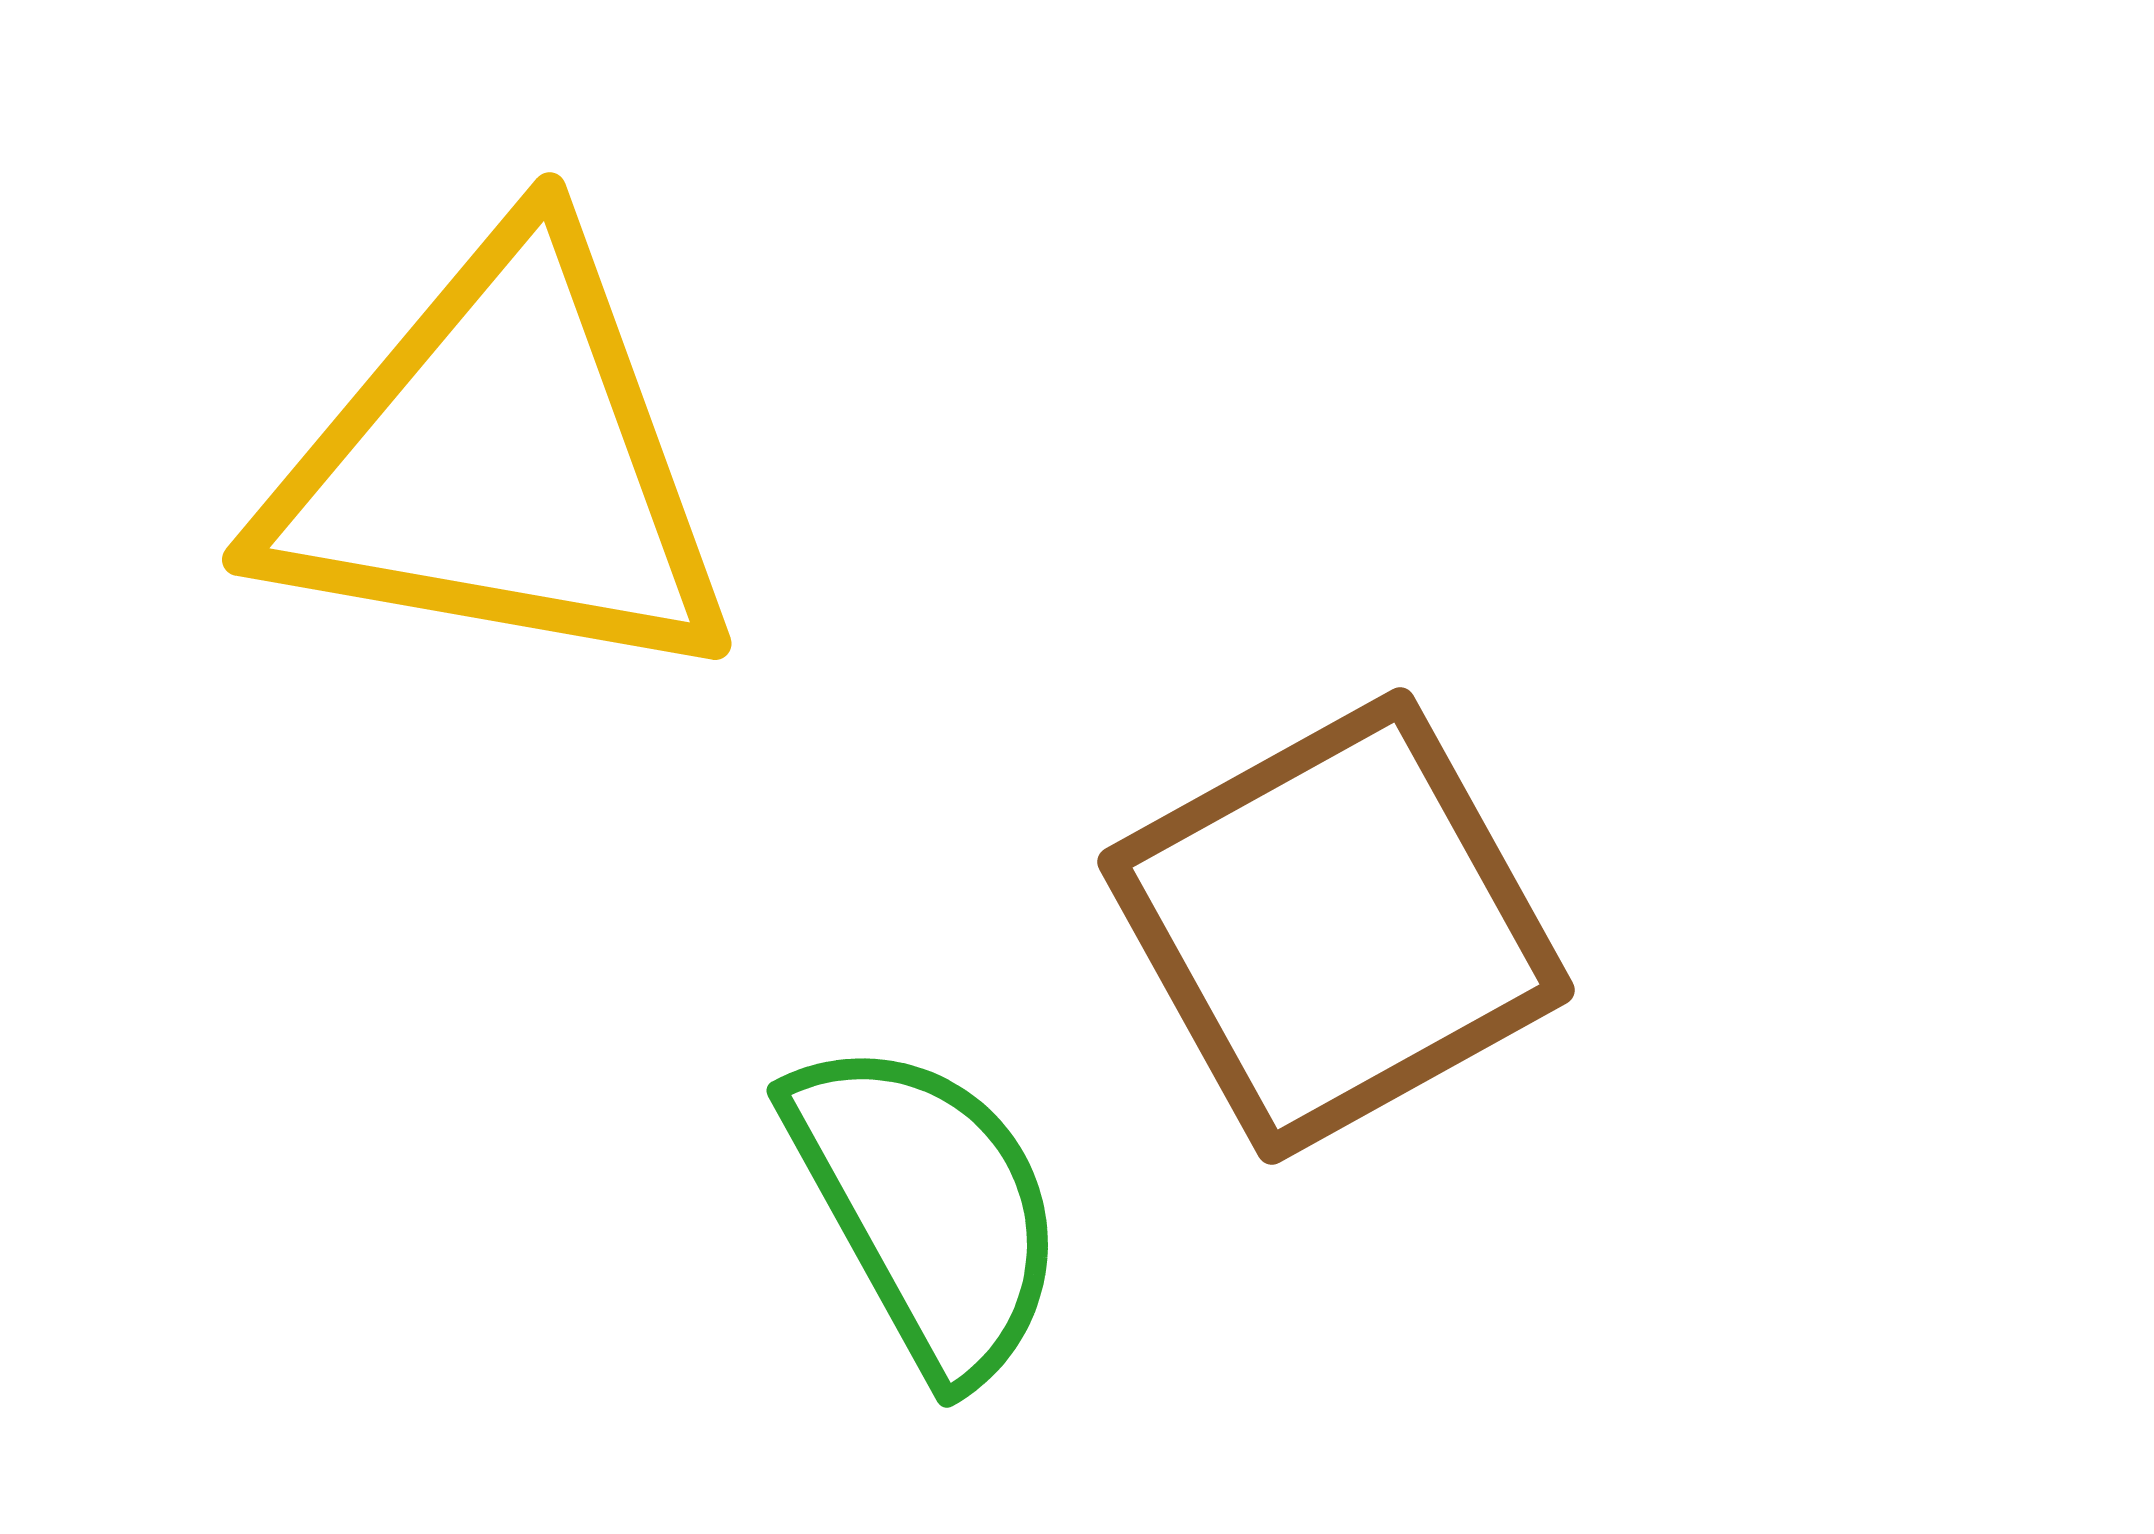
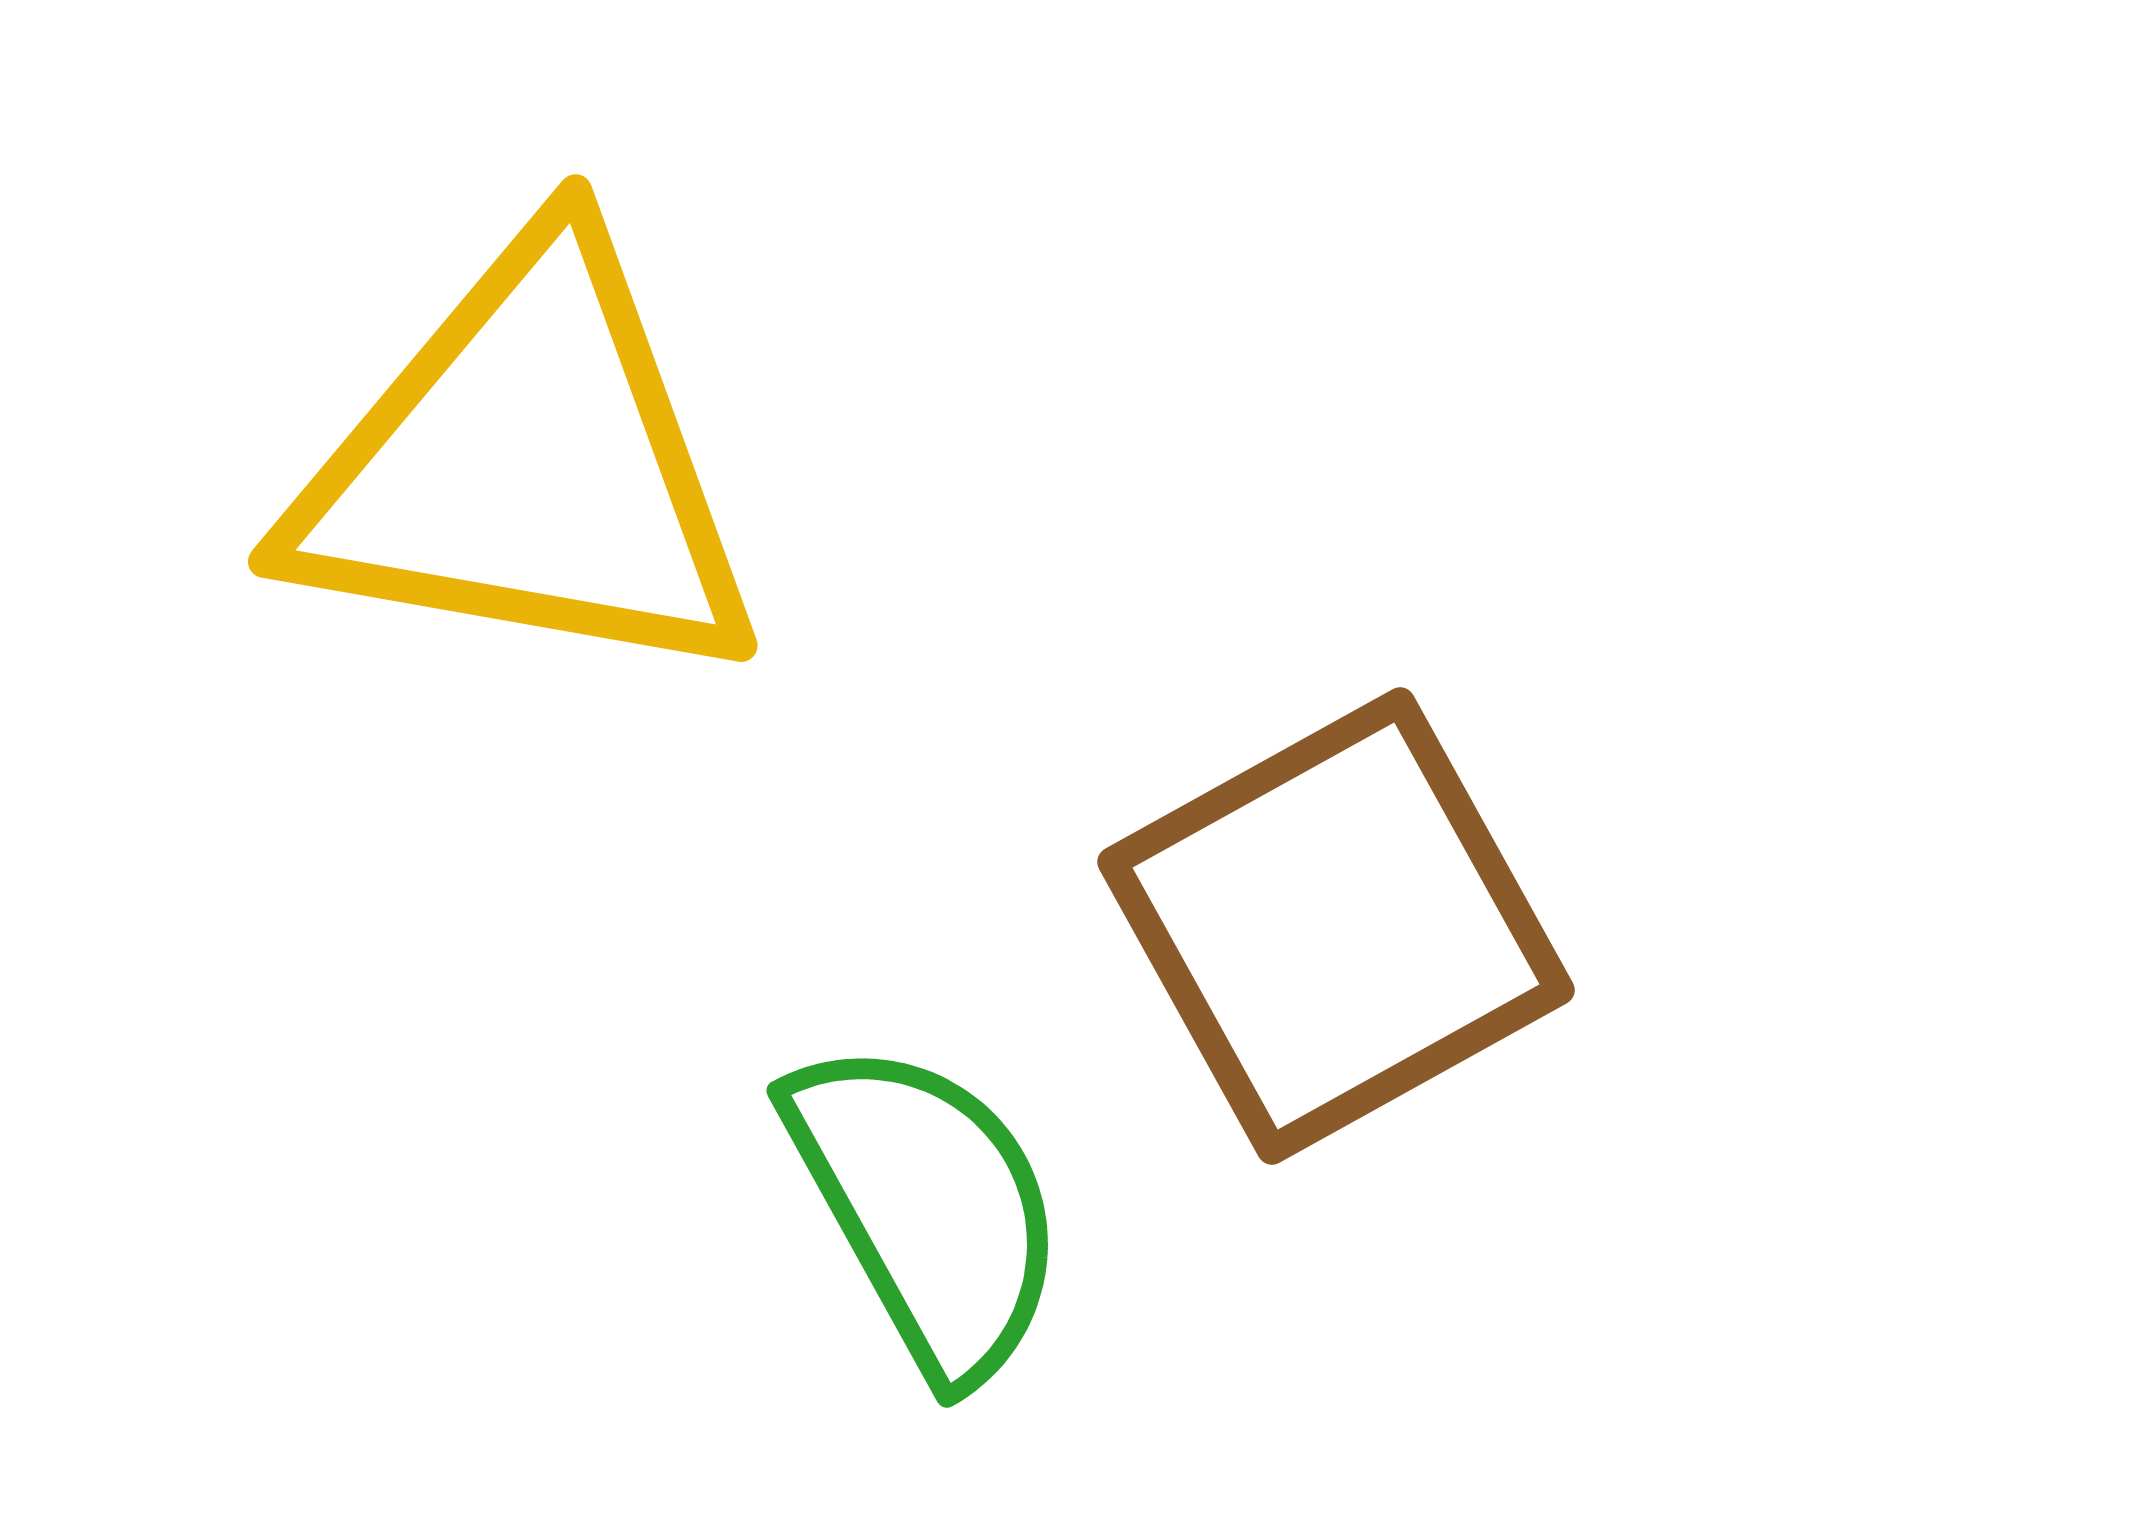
yellow triangle: moved 26 px right, 2 px down
